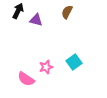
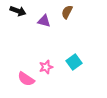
black arrow: rotated 84 degrees clockwise
purple triangle: moved 8 px right, 1 px down
